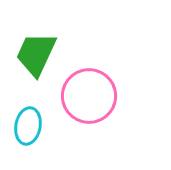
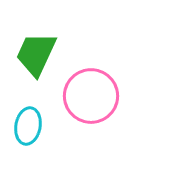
pink circle: moved 2 px right
